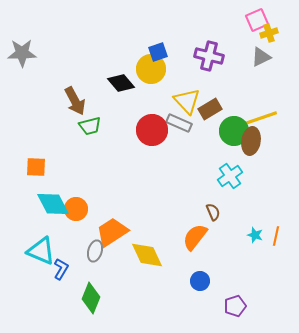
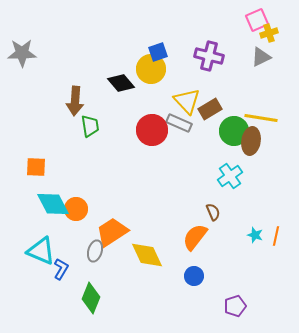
brown arrow: rotated 32 degrees clockwise
yellow line: rotated 28 degrees clockwise
green trapezoid: rotated 85 degrees counterclockwise
blue circle: moved 6 px left, 5 px up
